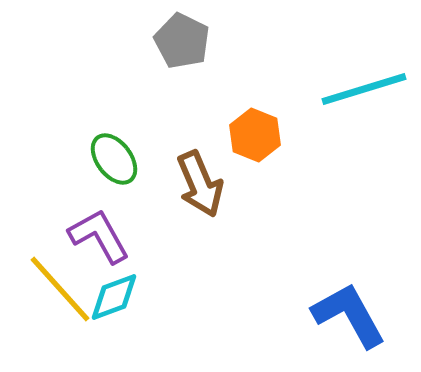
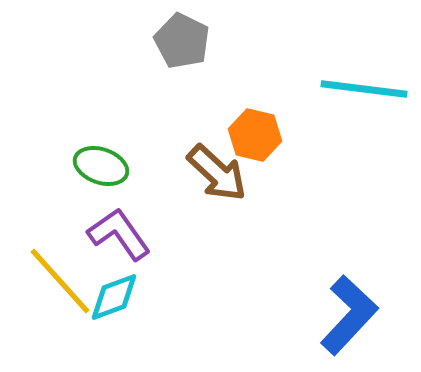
cyan line: rotated 24 degrees clockwise
orange hexagon: rotated 9 degrees counterclockwise
green ellipse: moved 13 px left, 7 px down; rotated 34 degrees counterclockwise
brown arrow: moved 17 px right, 11 px up; rotated 24 degrees counterclockwise
purple L-shape: moved 20 px right, 2 px up; rotated 6 degrees counterclockwise
yellow line: moved 8 px up
blue L-shape: rotated 72 degrees clockwise
